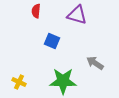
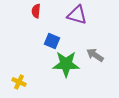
gray arrow: moved 8 px up
green star: moved 3 px right, 17 px up
